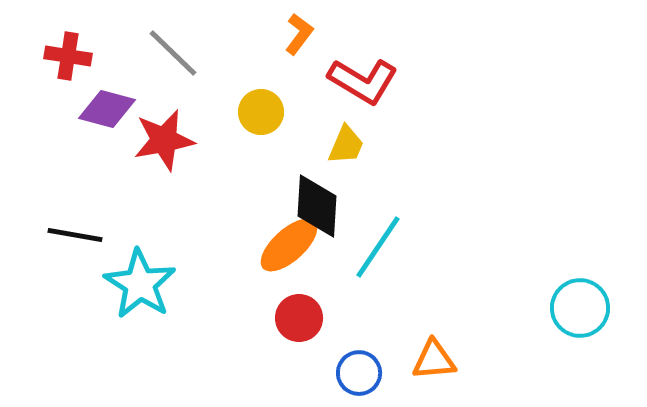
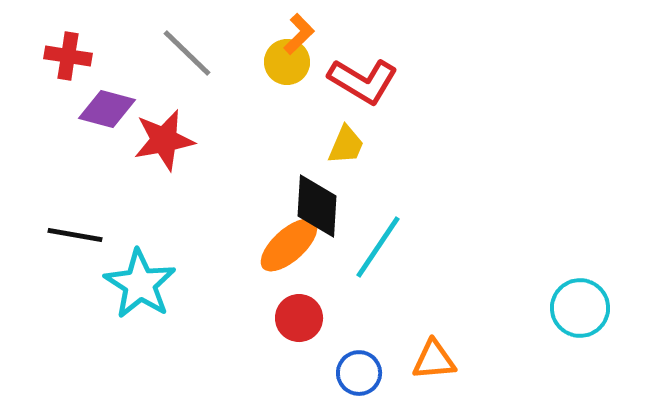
orange L-shape: rotated 9 degrees clockwise
gray line: moved 14 px right
yellow circle: moved 26 px right, 50 px up
